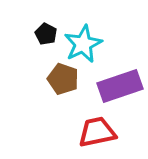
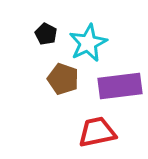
cyan star: moved 5 px right, 1 px up
purple rectangle: rotated 12 degrees clockwise
